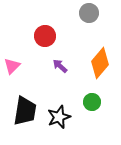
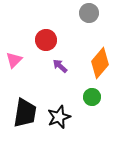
red circle: moved 1 px right, 4 px down
pink triangle: moved 2 px right, 6 px up
green circle: moved 5 px up
black trapezoid: moved 2 px down
